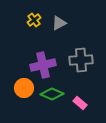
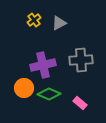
green diamond: moved 3 px left
